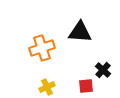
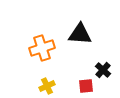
black triangle: moved 2 px down
yellow cross: moved 1 px up
